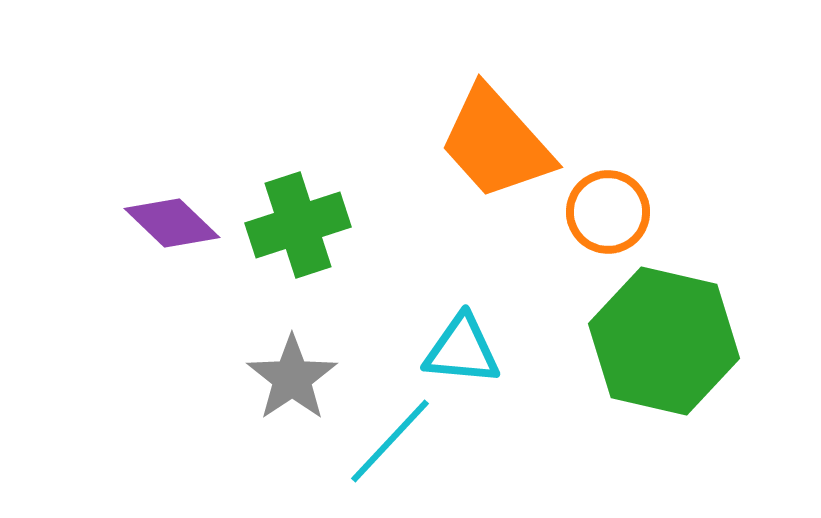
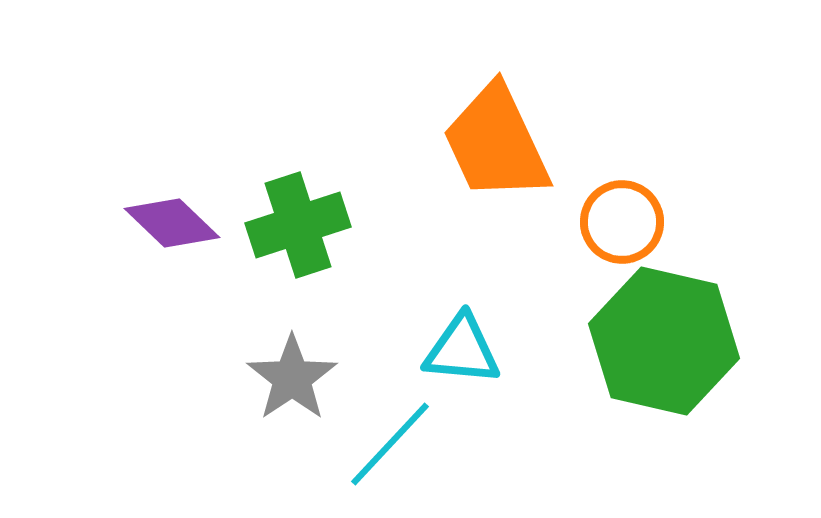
orange trapezoid: rotated 17 degrees clockwise
orange circle: moved 14 px right, 10 px down
cyan line: moved 3 px down
